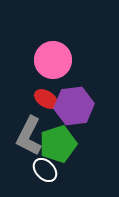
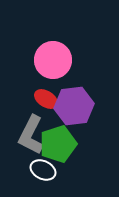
gray L-shape: moved 2 px right, 1 px up
white ellipse: moved 2 px left; rotated 20 degrees counterclockwise
